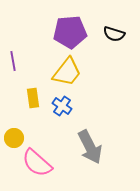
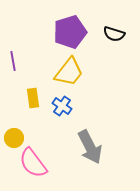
purple pentagon: rotated 12 degrees counterclockwise
yellow trapezoid: moved 2 px right
pink semicircle: moved 4 px left; rotated 12 degrees clockwise
